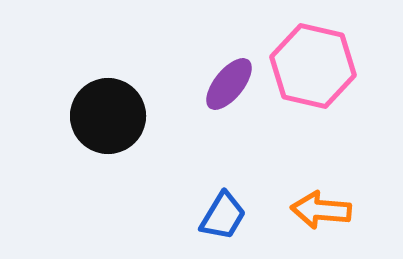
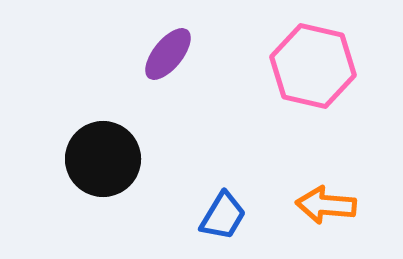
purple ellipse: moved 61 px left, 30 px up
black circle: moved 5 px left, 43 px down
orange arrow: moved 5 px right, 5 px up
